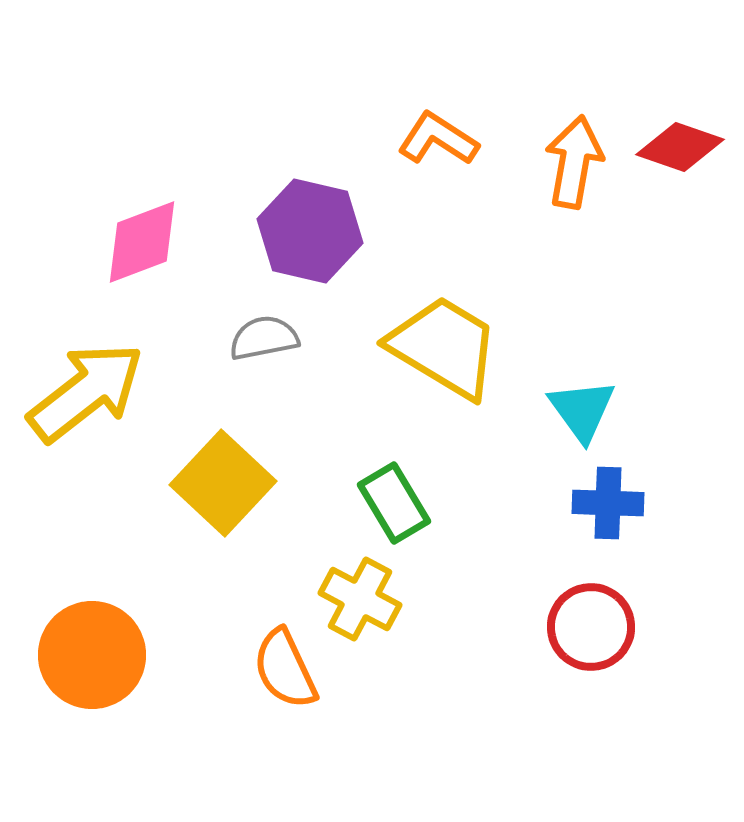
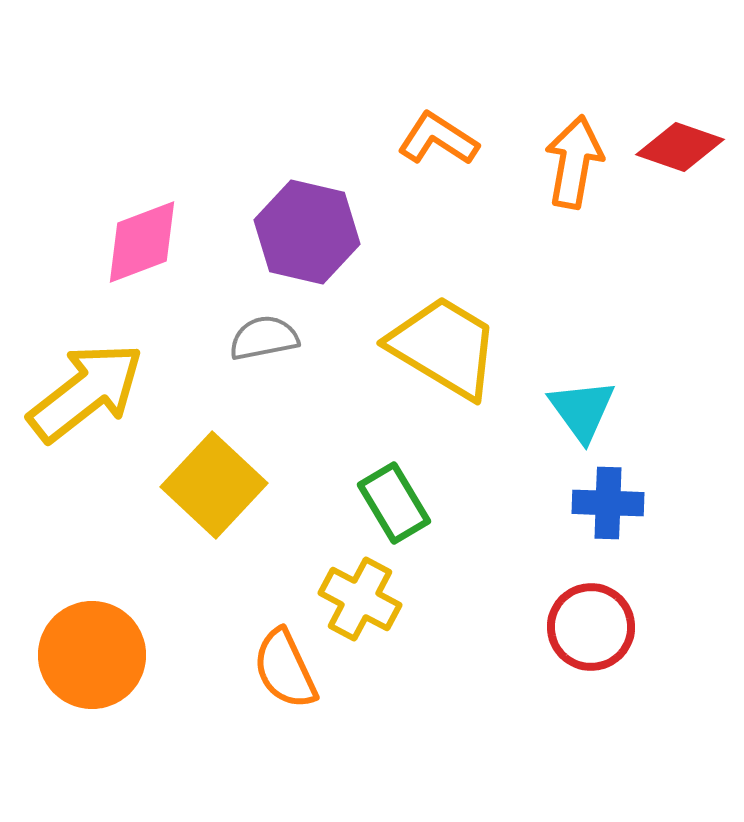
purple hexagon: moved 3 px left, 1 px down
yellow square: moved 9 px left, 2 px down
